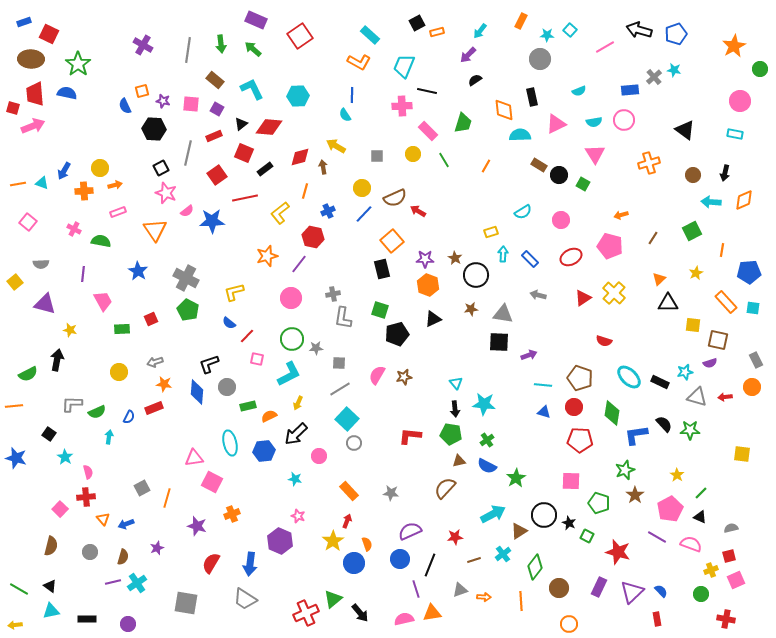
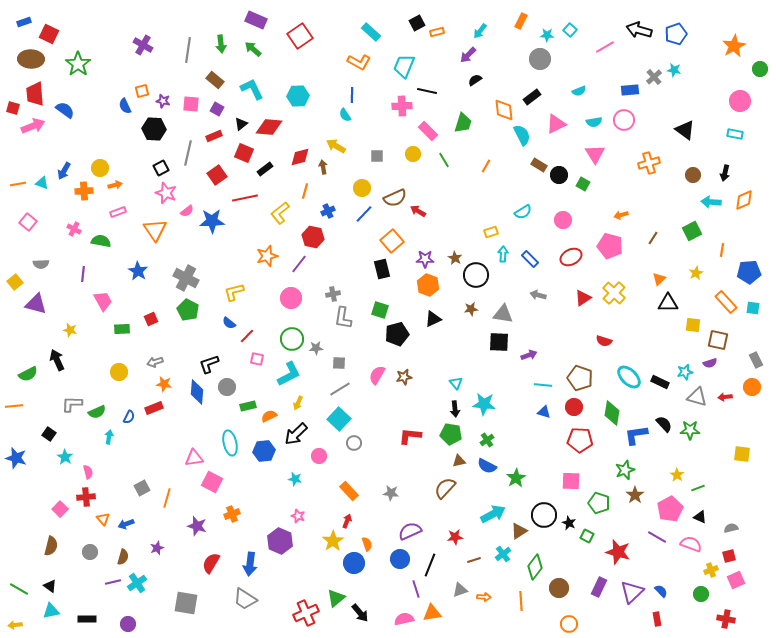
cyan rectangle at (370, 35): moved 1 px right, 3 px up
blue semicircle at (67, 93): moved 2 px left, 17 px down; rotated 24 degrees clockwise
black rectangle at (532, 97): rotated 66 degrees clockwise
cyan semicircle at (520, 135): moved 2 px right; rotated 65 degrees clockwise
pink circle at (561, 220): moved 2 px right
purple triangle at (45, 304): moved 9 px left
black arrow at (57, 360): rotated 35 degrees counterclockwise
cyan square at (347, 419): moved 8 px left
green line at (701, 493): moved 3 px left, 5 px up; rotated 24 degrees clockwise
green triangle at (333, 599): moved 3 px right, 1 px up
